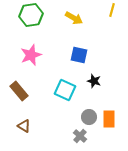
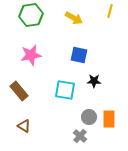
yellow line: moved 2 px left, 1 px down
pink star: rotated 10 degrees clockwise
black star: rotated 16 degrees counterclockwise
cyan square: rotated 15 degrees counterclockwise
